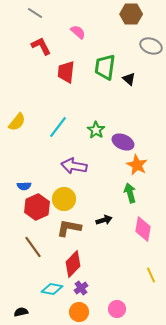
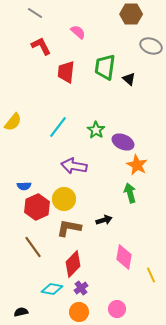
yellow semicircle: moved 4 px left
pink diamond: moved 19 px left, 28 px down
